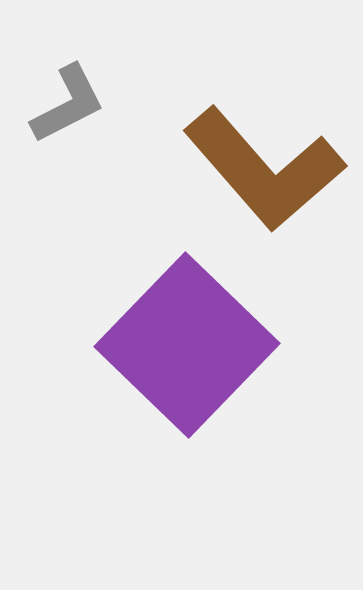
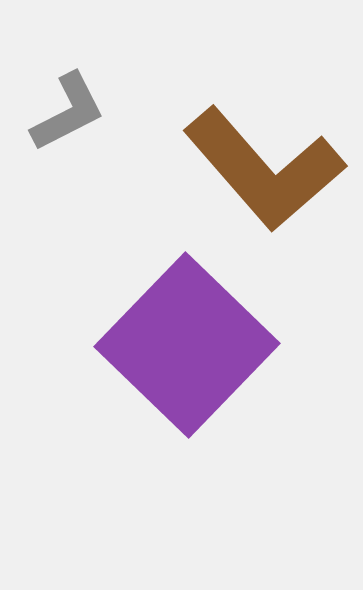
gray L-shape: moved 8 px down
